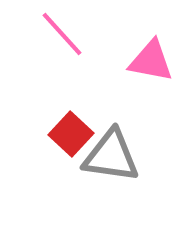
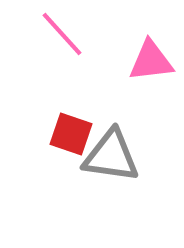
pink triangle: rotated 18 degrees counterclockwise
red square: rotated 24 degrees counterclockwise
